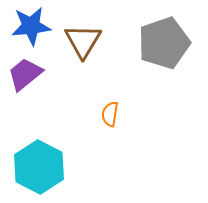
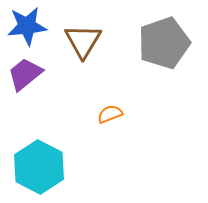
blue star: moved 4 px left
orange semicircle: rotated 60 degrees clockwise
